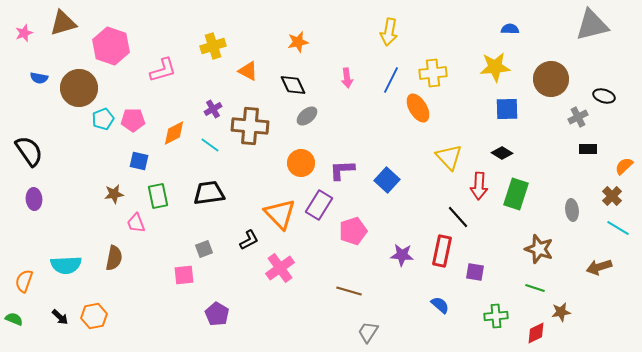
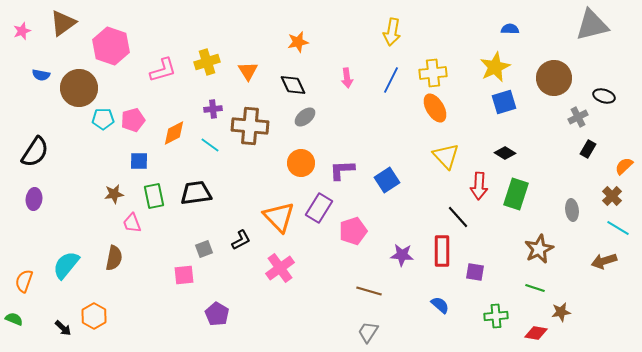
brown triangle at (63, 23): rotated 20 degrees counterclockwise
yellow arrow at (389, 32): moved 3 px right
pink star at (24, 33): moved 2 px left, 2 px up
yellow cross at (213, 46): moved 6 px left, 16 px down
yellow star at (495, 67): rotated 20 degrees counterclockwise
orange triangle at (248, 71): rotated 30 degrees clockwise
blue semicircle at (39, 78): moved 2 px right, 3 px up
brown circle at (551, 79): moved 3 px right, 1 px up
orange ellipse at (418, 108): moved 17 px right
purple cross at (213, 109): rotated 24 degrees clockwise
blue square at (507, 109): moved 3 px left, 7 px up; rotated 15 degrees counterclockwise
gray ellipse at (307, 116): moved 2 px left, 1 px down
cyan pentagon at (103, 119): rotated 20 degrees clockwise
pink pentagon at (133, 120): rotated 15 degrees counterclockwise
black rectangle at (588, 149): rotated 60 degrees counterclockwise
black semicircle at (29, 151): moved 6 px right, 1 px down; rotated 68 degrees clockwise
black diamond at (502, 153): moved 3 px right
yellow triangle at (449, 157): moved 3 px left, 1 px up
blue square at (139, 161): rotated 12 degrees counterclockwise
blue square at (387, 180): rotated 15 degrees clockwise
black trapezoid at (209, 193): moved 13 px left
green rectangle at (158, 196): moved 4 px left
purple ellipse at (34, 199): rotated 10 degrees clockwise
purple rectangle at (319, 205): moved 3 px down
orange triangle at (280, 214): moved 1 px left, 3 px down
pink trapezoid at (136, 223): moved 4 px left
black L-shape at (249, 240): moved 8 px left
brown star at (539, 249): rotated 28 degrees clockwise
red rectangle at (442, 251): rotated 12 degrees counterclockwise
cyan semicircle at (66, 265): rotated 132 degrees clockwise
brown arrow at (599, 267): moved 5 px right, 6 px up
brown line at (349, 291): moved 20 px right
orange hexagon at (94, 316): rotated 20 degrees counterclockwise
black arrow at (60, 317): moved 3 px right, 11 px down
red diamond at (536, 333): rotated 35 degrees clockwise
